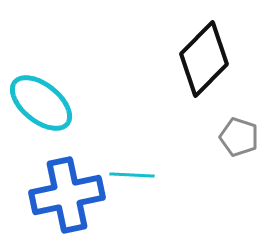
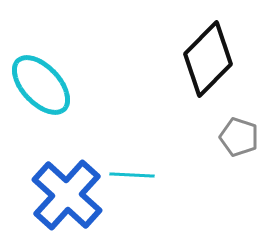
black diamond: moved 4 px right
cyan ellipse: moved 18 px up; rotated 8 degrees clockwise
blue cross: rotated 36 degrees counterclockwise
